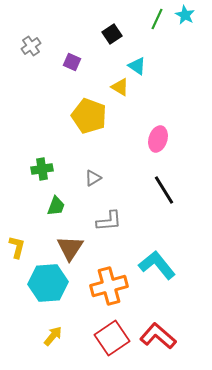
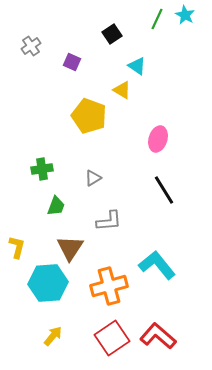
yellow triangle: moved 2 px right, 3 px down
